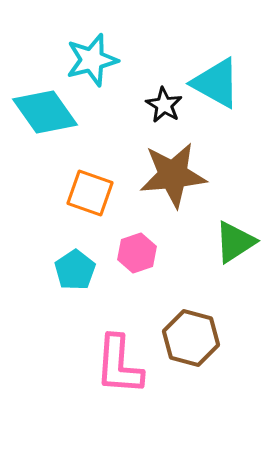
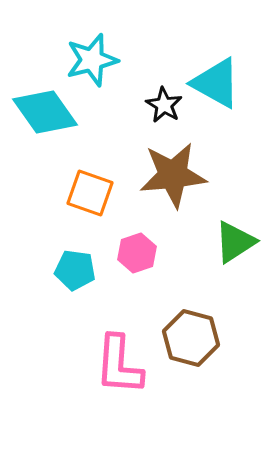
cyan pentagon: rotated 30 degrees counterclockwise
